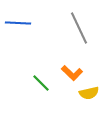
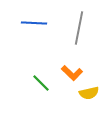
blue line: moved 16 px right
gray line: rotated 36 degrees clockwise
